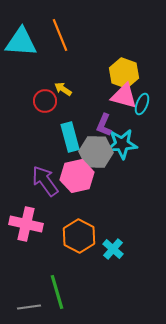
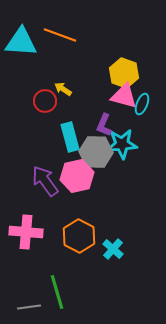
orange line: rotated 48 degrees counterclockwise
pink cross: moved 8 px down; rotated 8 degrees counterclockwise
